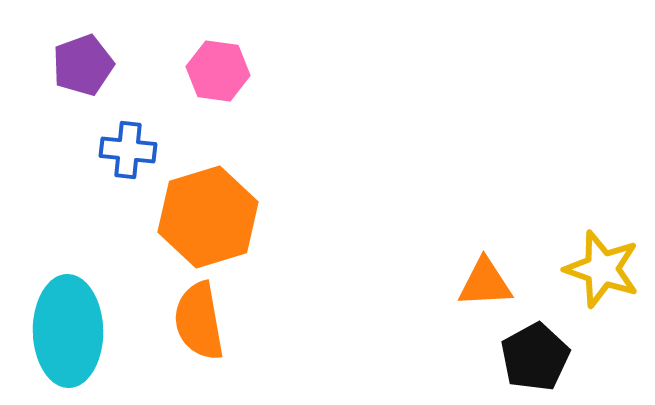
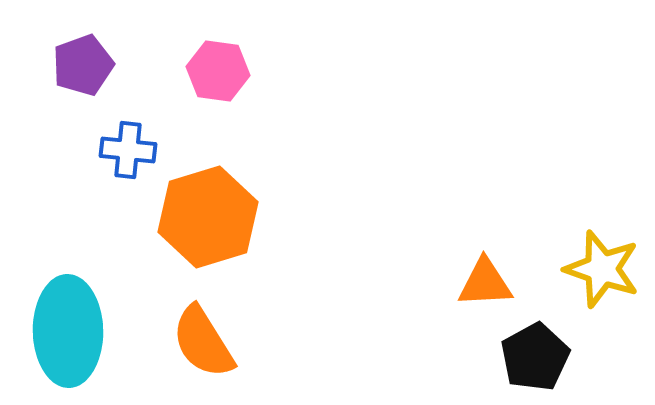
orange semicircle: moved 4 px right, 21 px down; rotated 22 degrees counterclockwise
